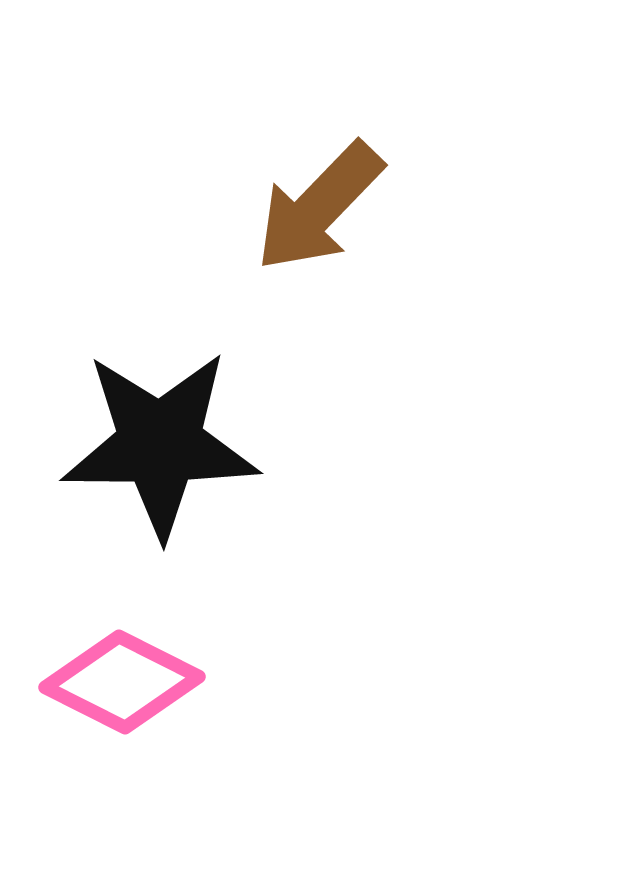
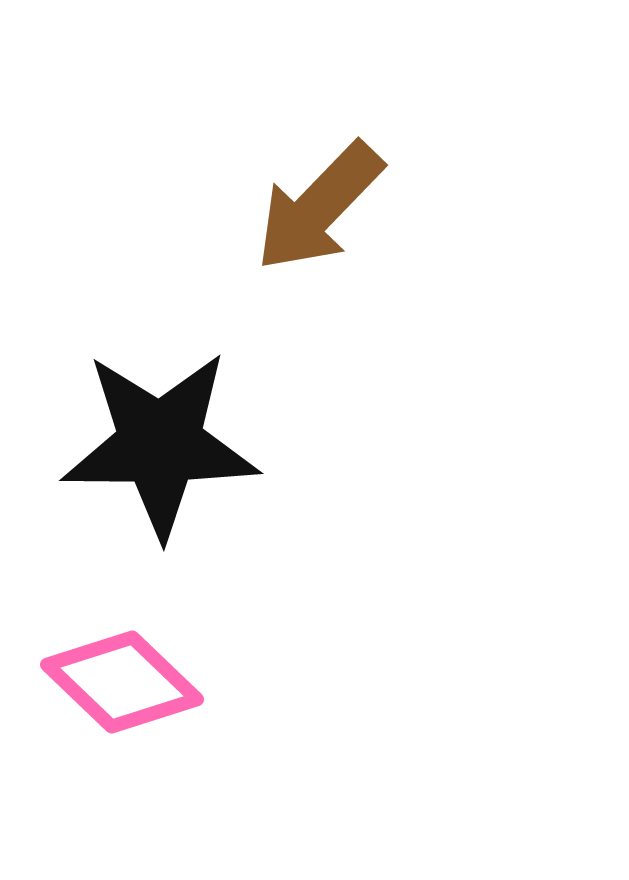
pink diamond: rotated 17 degrees clockwise
